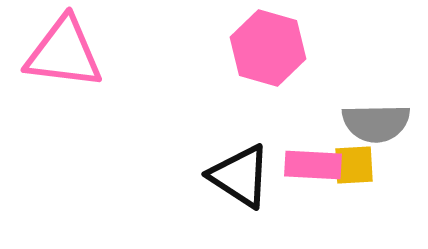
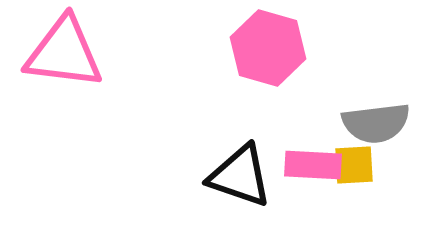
gray semicircle: rotated 6 degrees counterclockwise
black triangle: rotated 14 degrees counterclockwise
